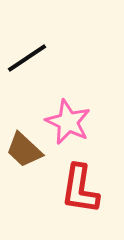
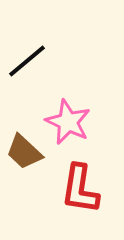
black line: moved 3 px down; rotated 6 degrees counterclockwise
brown trapezoid: moved 2 px down
